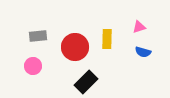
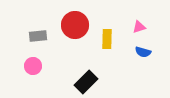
red circle: moved 22 px up
